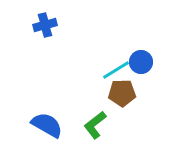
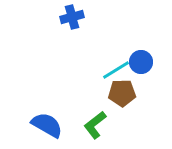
blue cross: moved 27 px right, 8 px up
